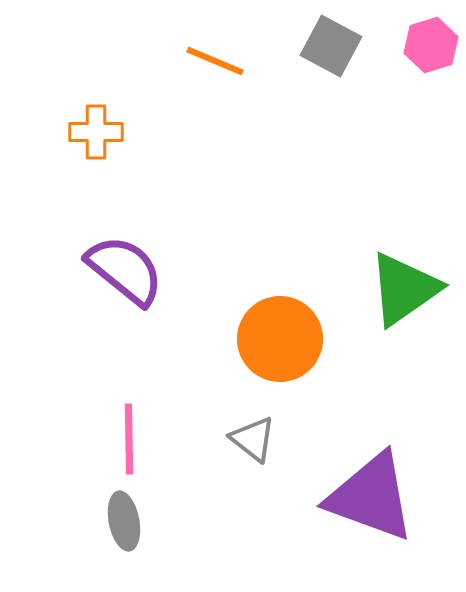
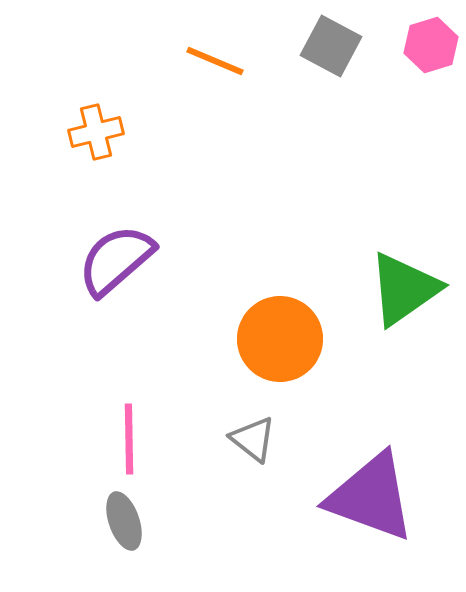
orange cross: rotated 14 degrees counterclockwise
purple semicircle: moved 9 px left, 10 px up; rotated 80 degrees counterclockwise
gray ellipse: rotated 8 degrees counterclockwise
